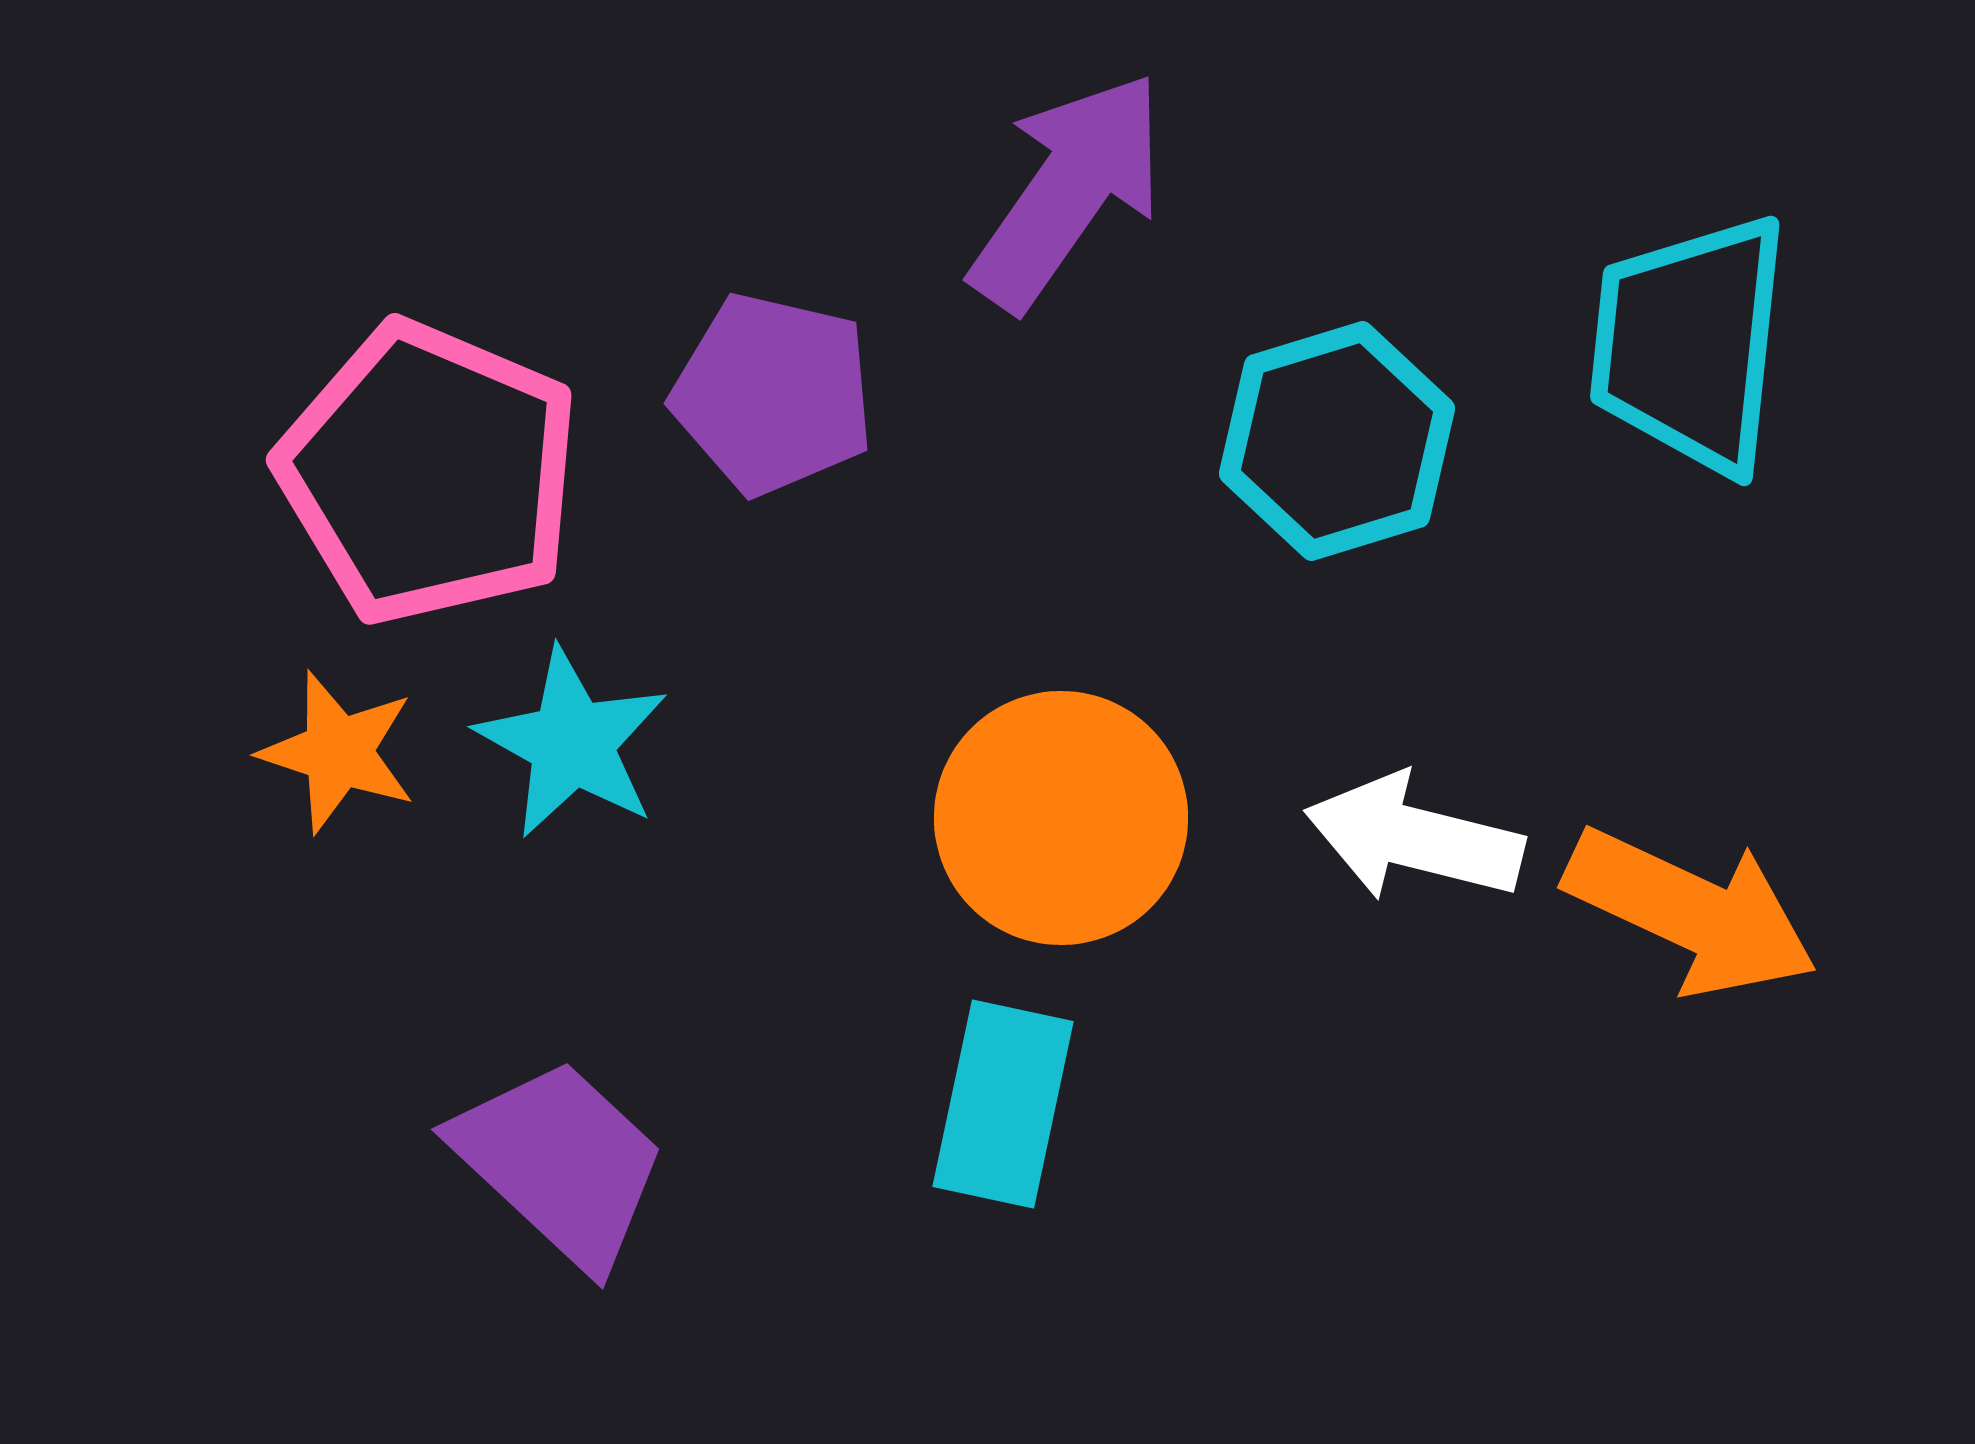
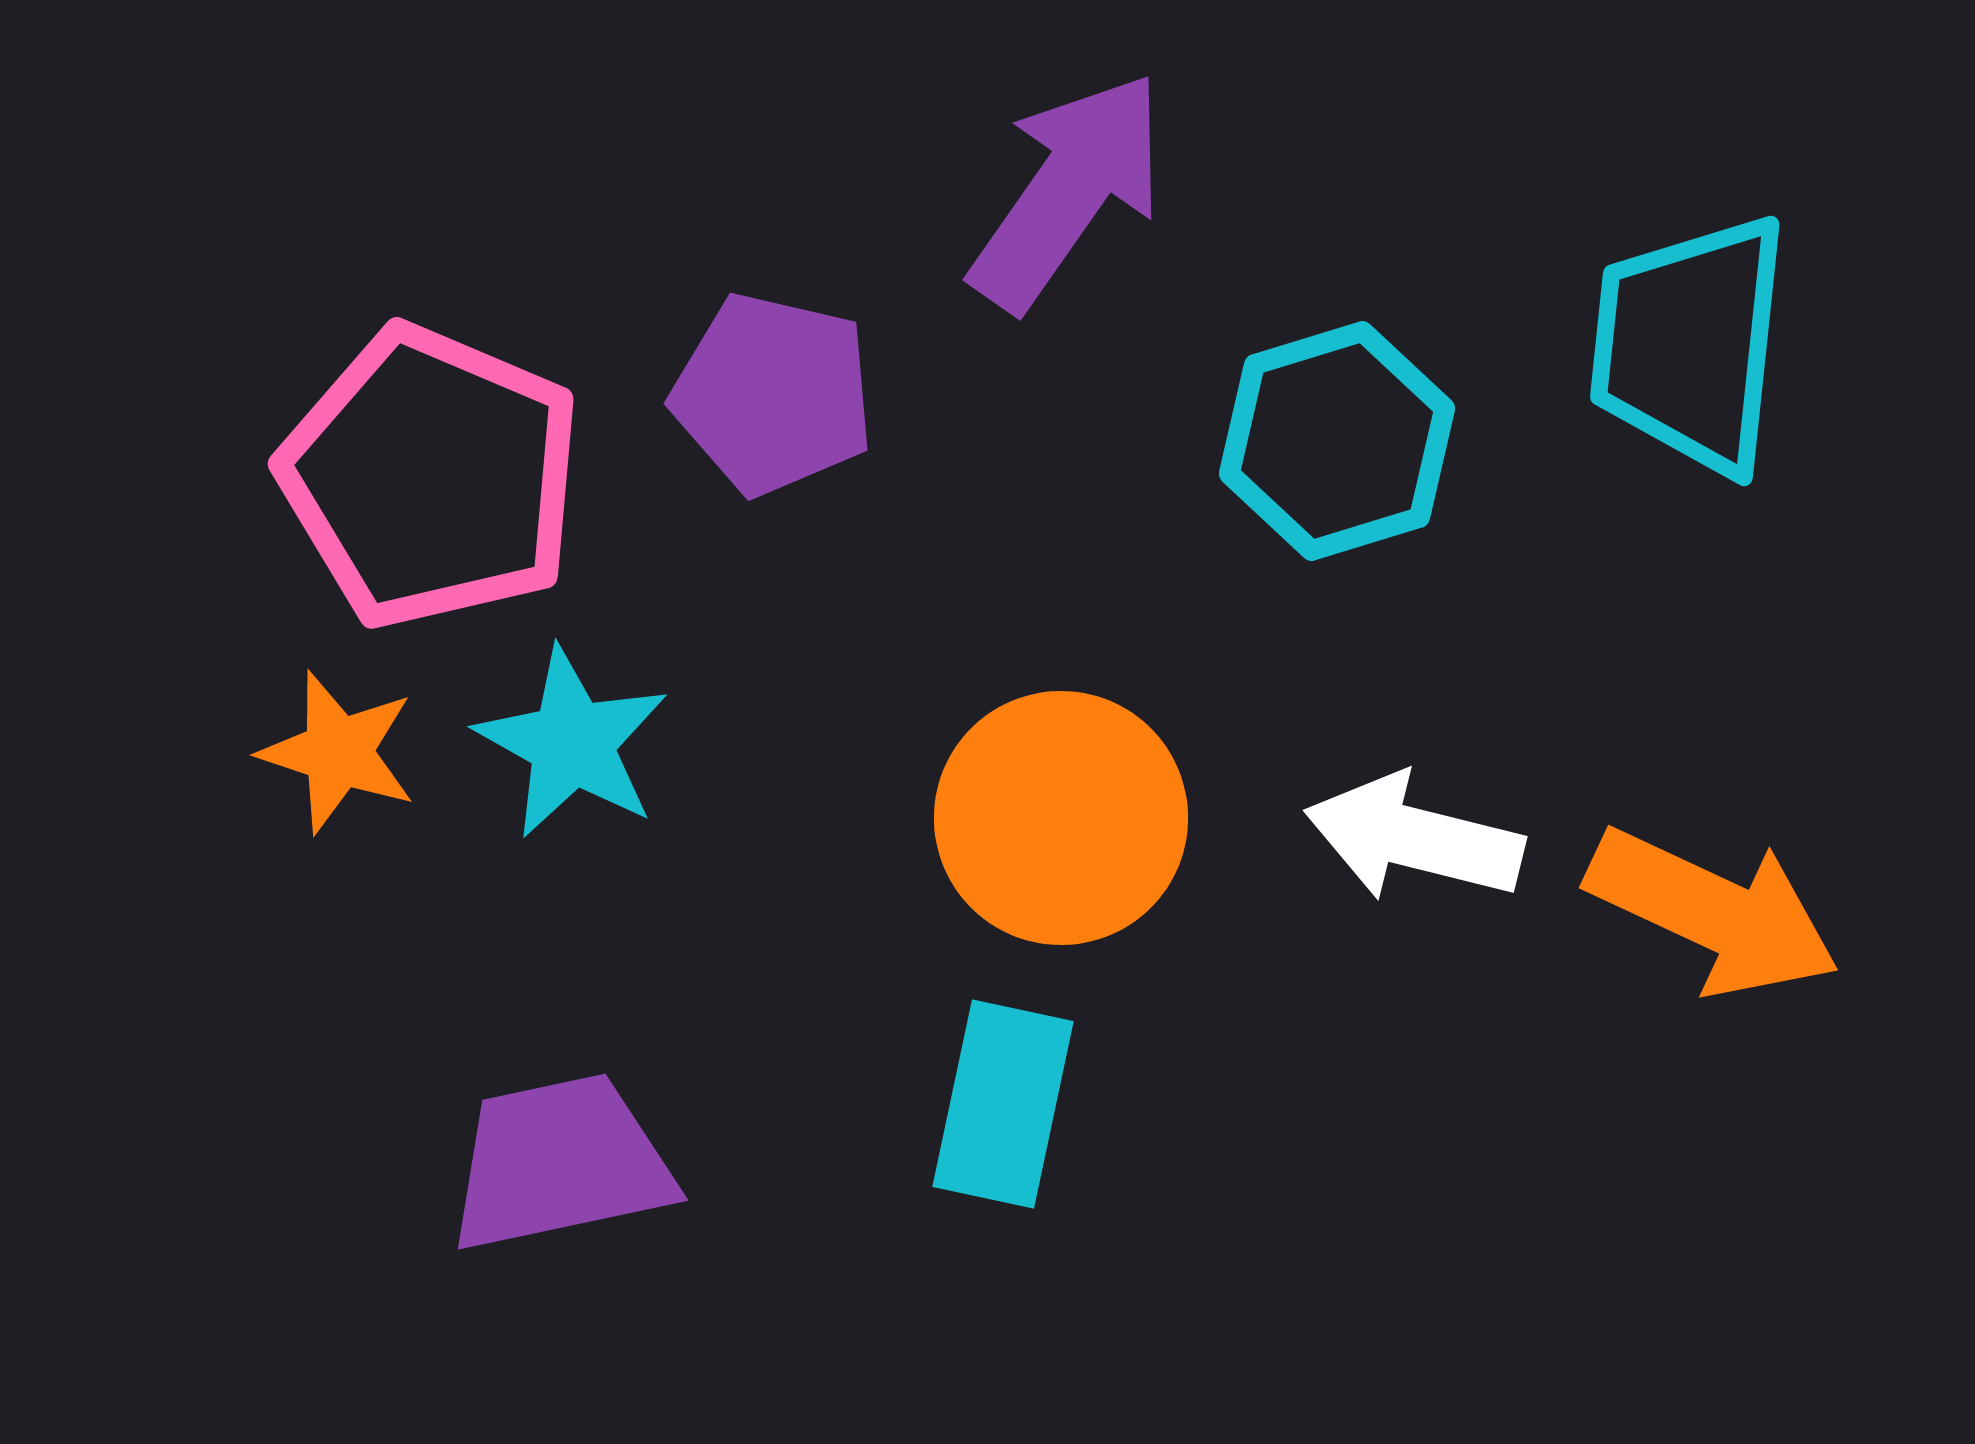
pink pentagon: moved 2 px right, 4 px down
orange arrow: moved 22 px right
purple trapezoid: rotated 55 degrees counterclockwise
